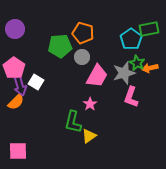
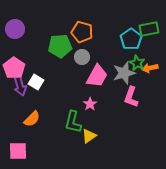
orange pentagon: moved 1 px left, 1 px up
orange semicircle: moved 16 px right, 17 px down
